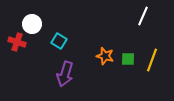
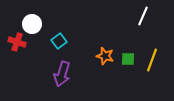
cyan square: rotated 21 degrees clockwise
purple arrow: moved 3 px left
